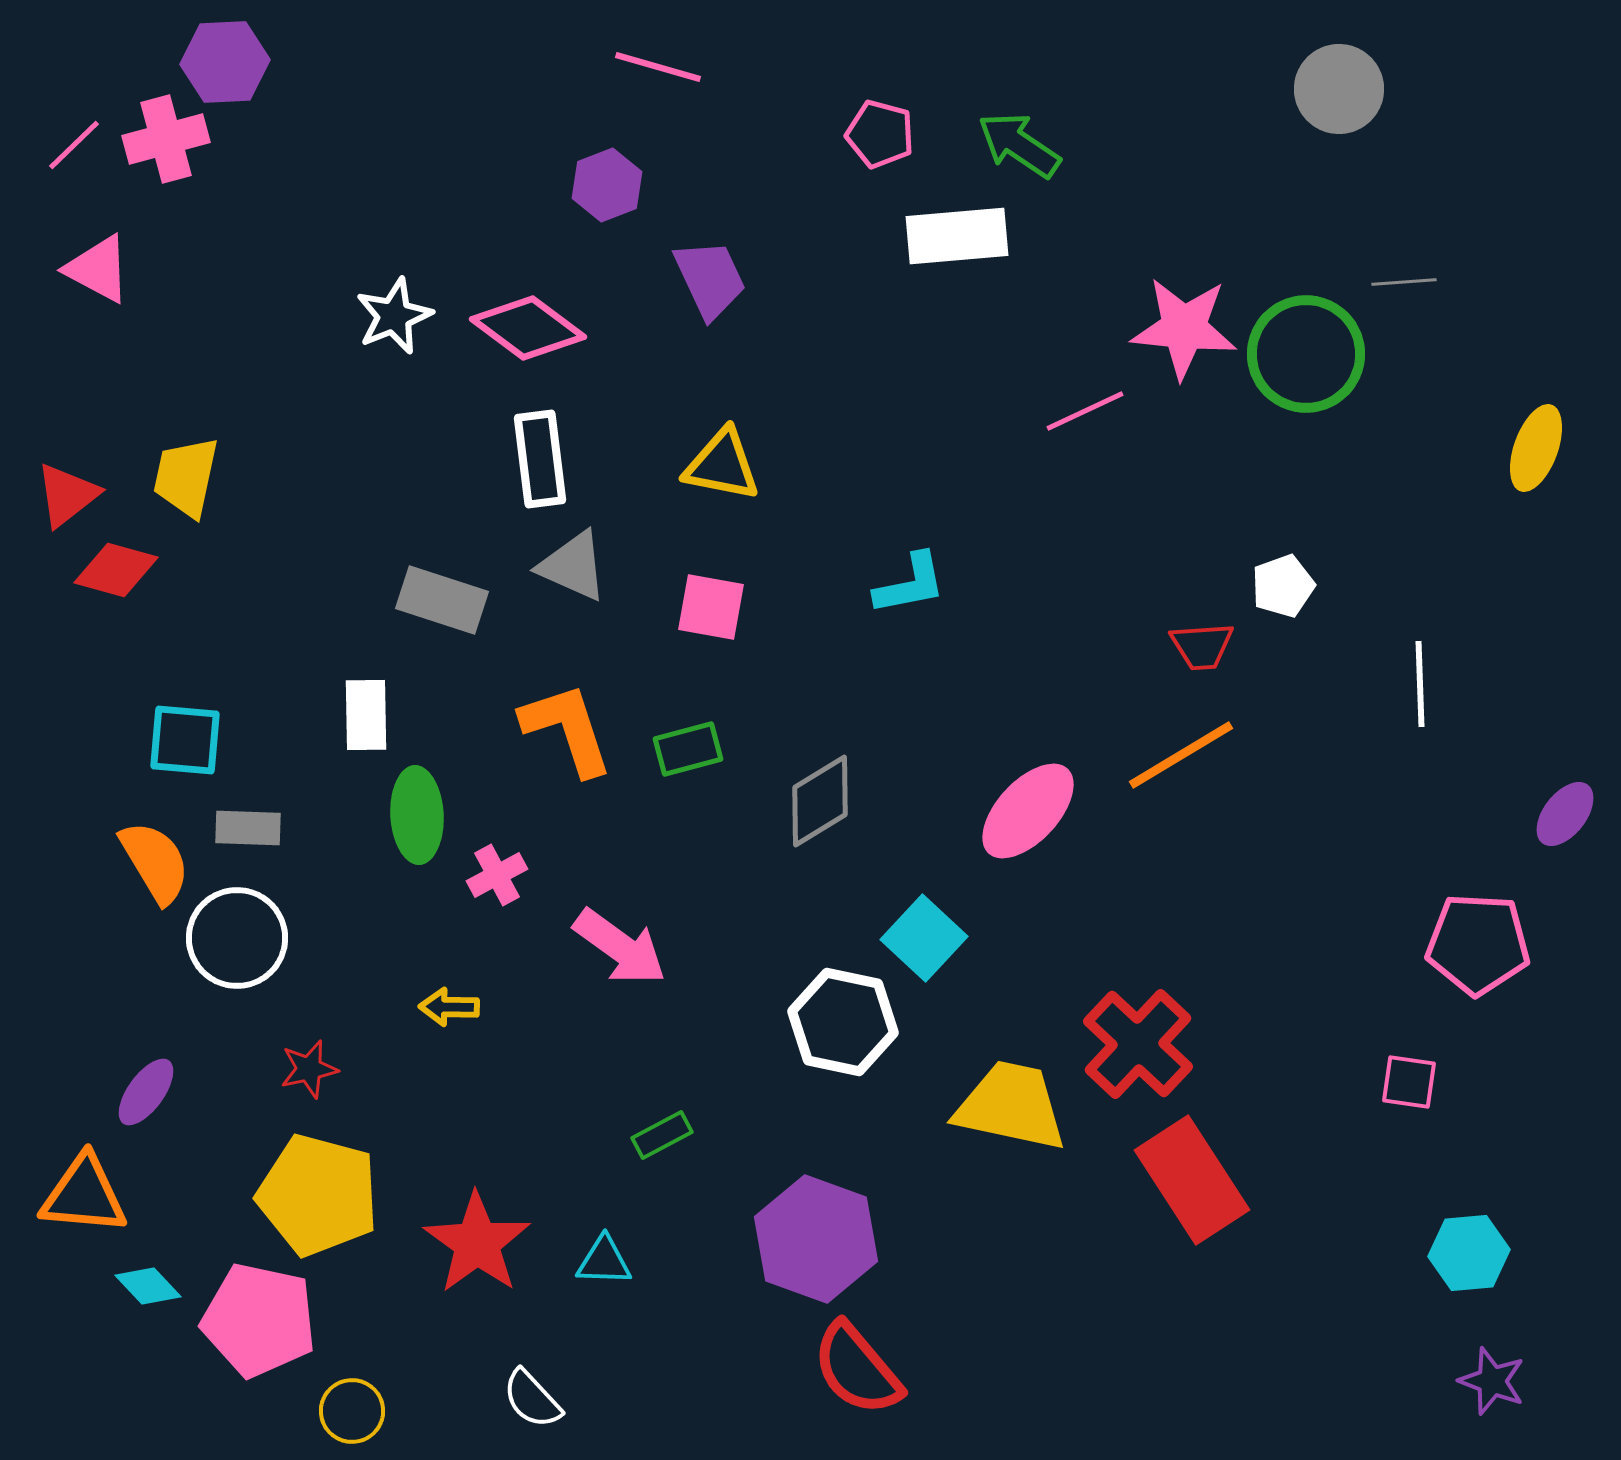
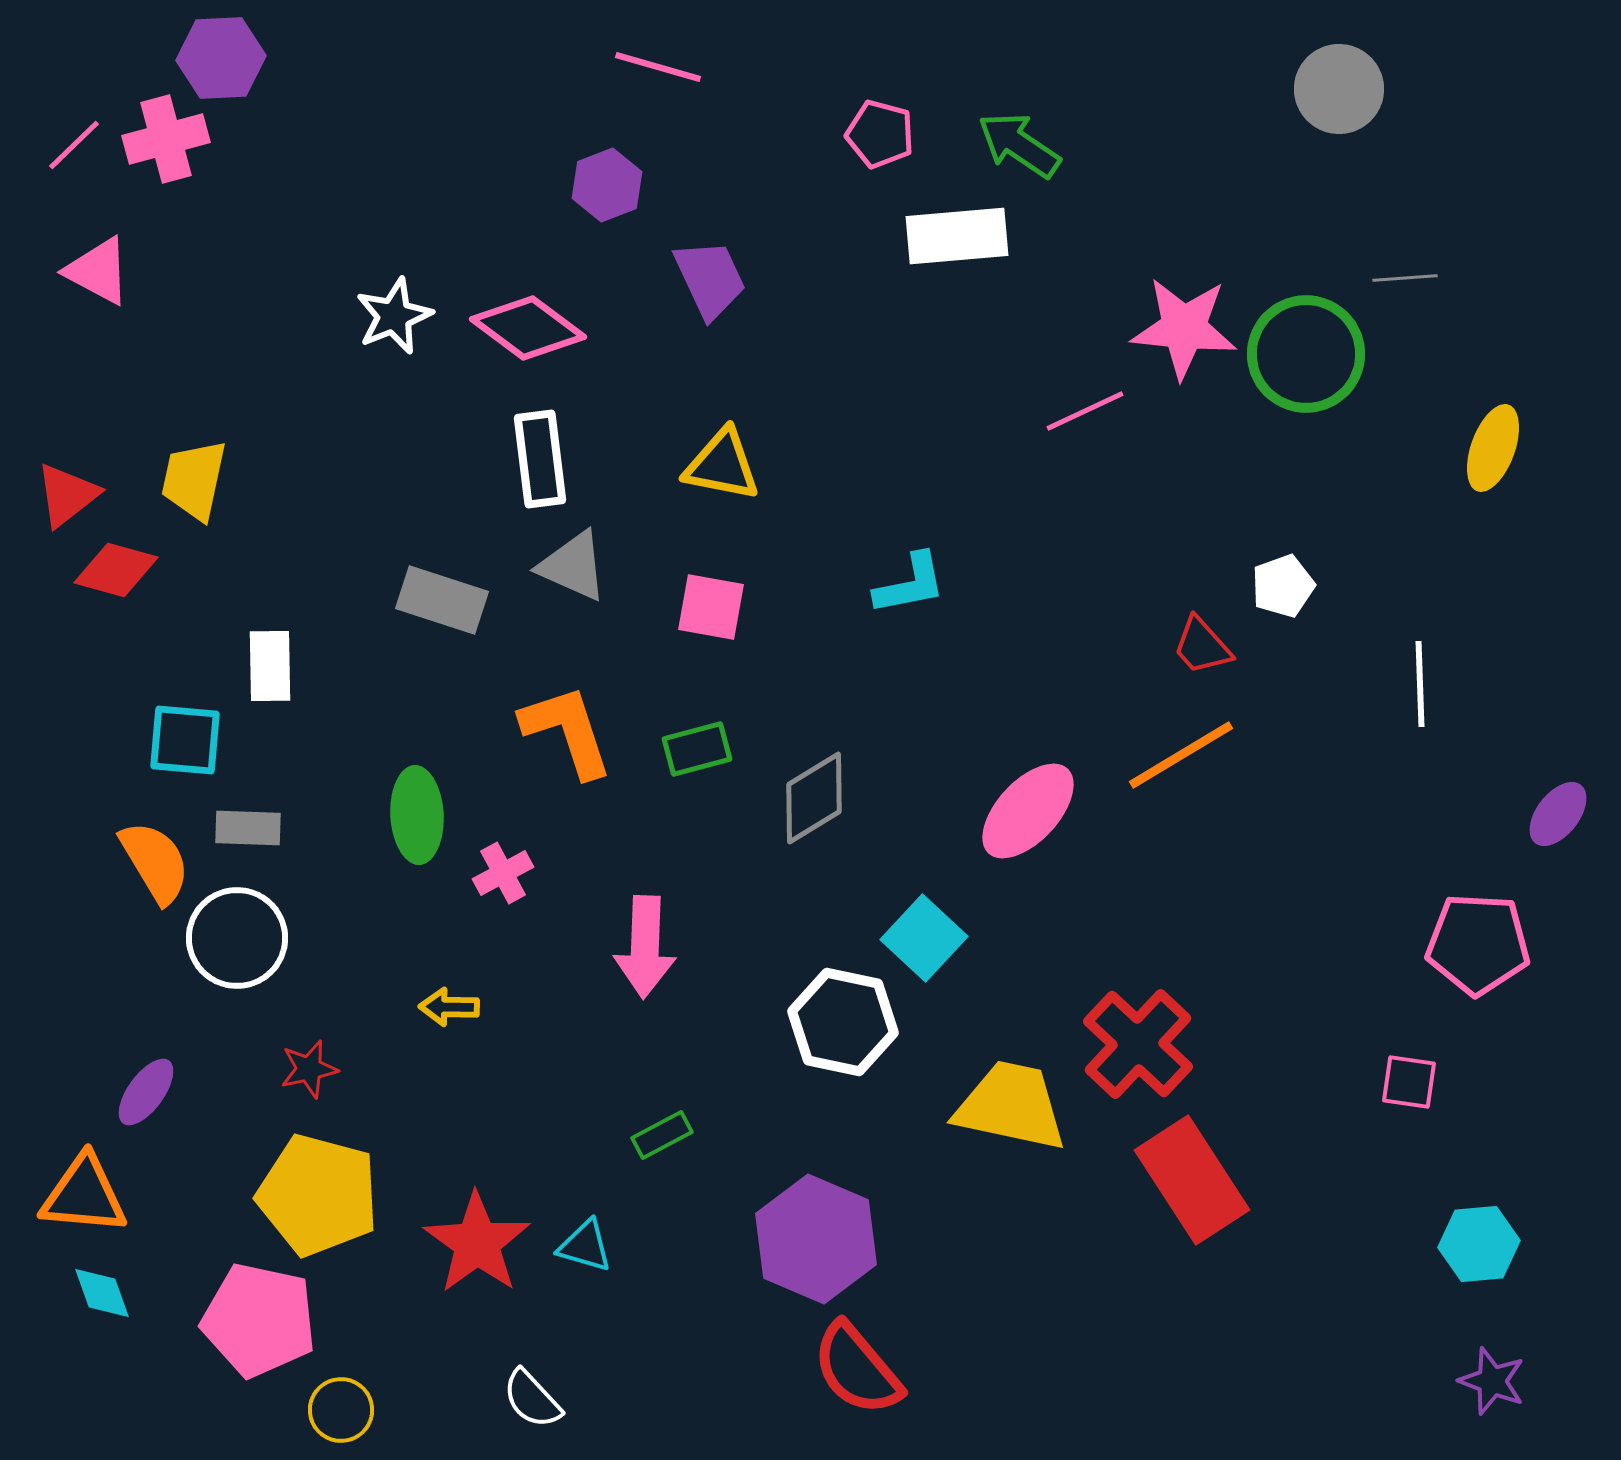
purple hexagon at (225, 62): moved 4 px left, 4 px up
pink triangle at (98, 269): moved 2 px down
gray line at (1404, 282): moved 1 px right, 4 px up
yellow ellipse at (1536, 448): moved 43 px left
yellow trapezoid at (186, 477): moved 8 px right, 3 px down
red trapezoid at (1202, 646): rotated 52 degrees clockwise
white rectangle at (366, 715): moved 96 px left, 49 px up
orange L-shape at (567, 729): moved 2 px down
green rectangle at (688, 749): moved 9 px right
gray diamond at (820, 801): moved 6 px left, 3 px up
purple ellipse at (1565, 814): moved 7 px left
pink cross at (497, 875): moved 6 px right, 2 px up
pink arrow at (620, 947): moved 25 px right; rotated 56 degrees clockwise
purple hexagon at (816, 1239): rotated 3 degrees clockwise
cyan hexagon at (1469, 1253): moved 10 px right, 9 px up
cyan triangle at (604, 1261): moved 19 px left, 15 px up; rotated 14 degrees clockwise
cyan diamond at (148, 1286): moved 46 px left, 7 px down; rotated 24 degrees clockwise
yellow circle at (352, 1411): moved 11 px left, 1 px up
